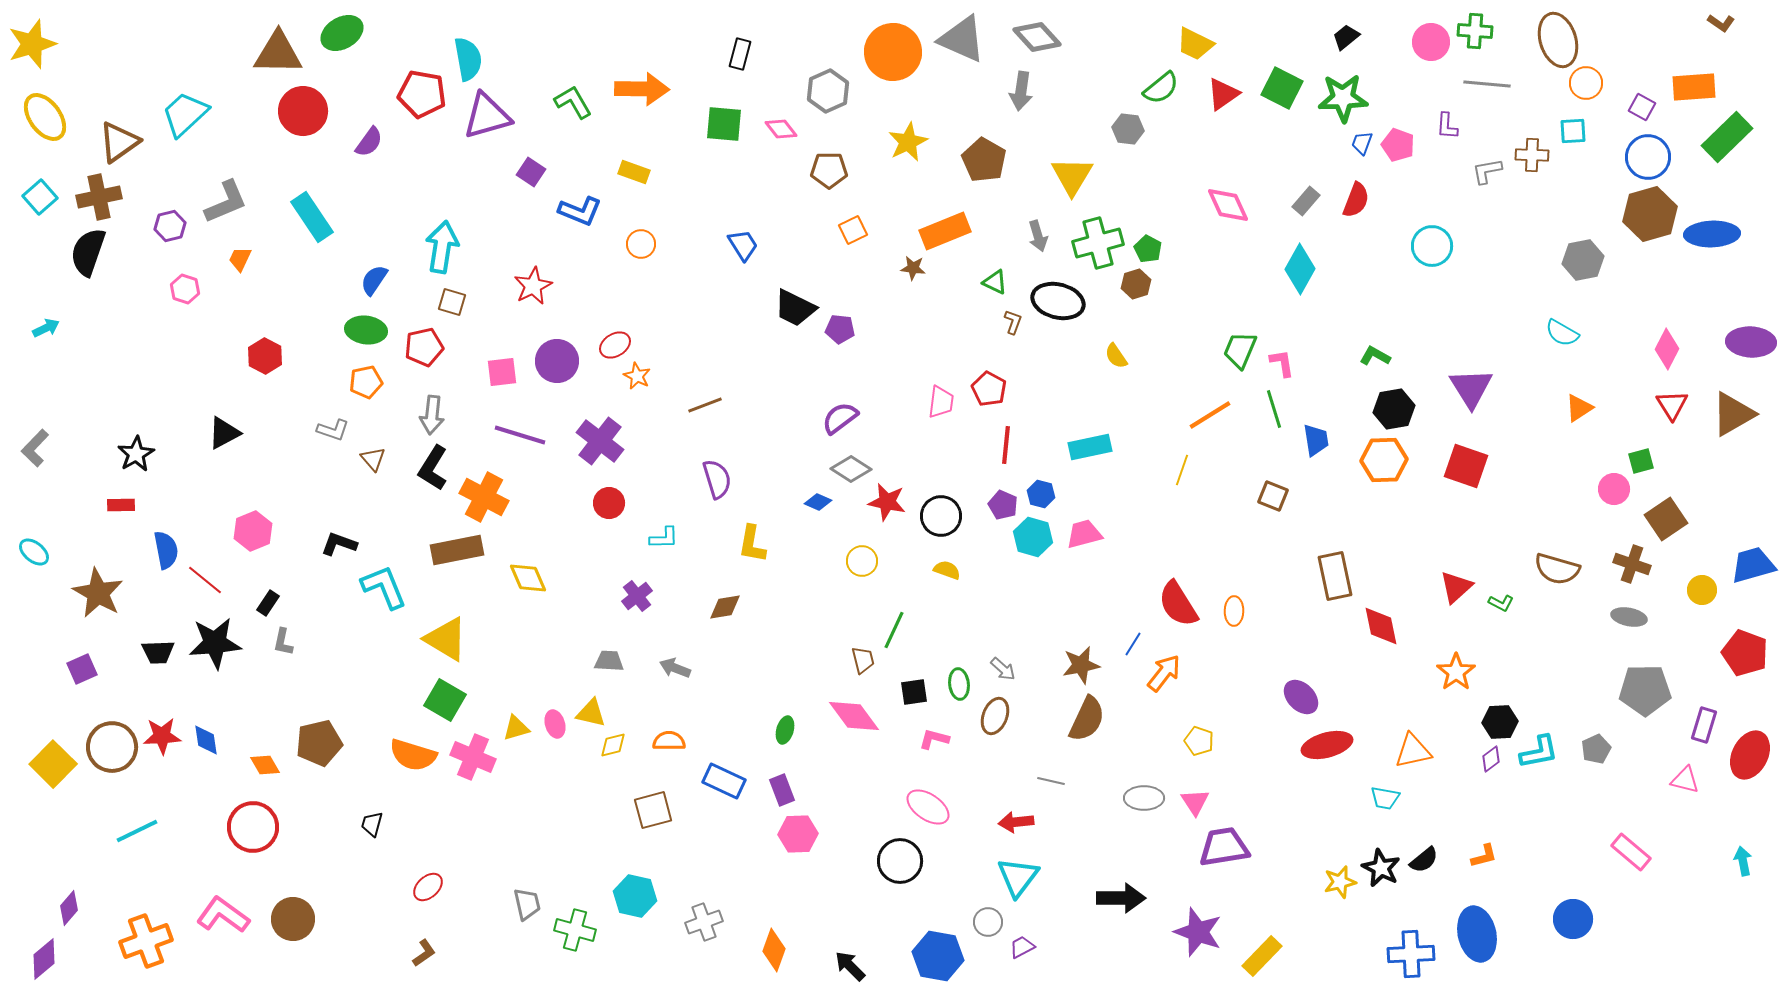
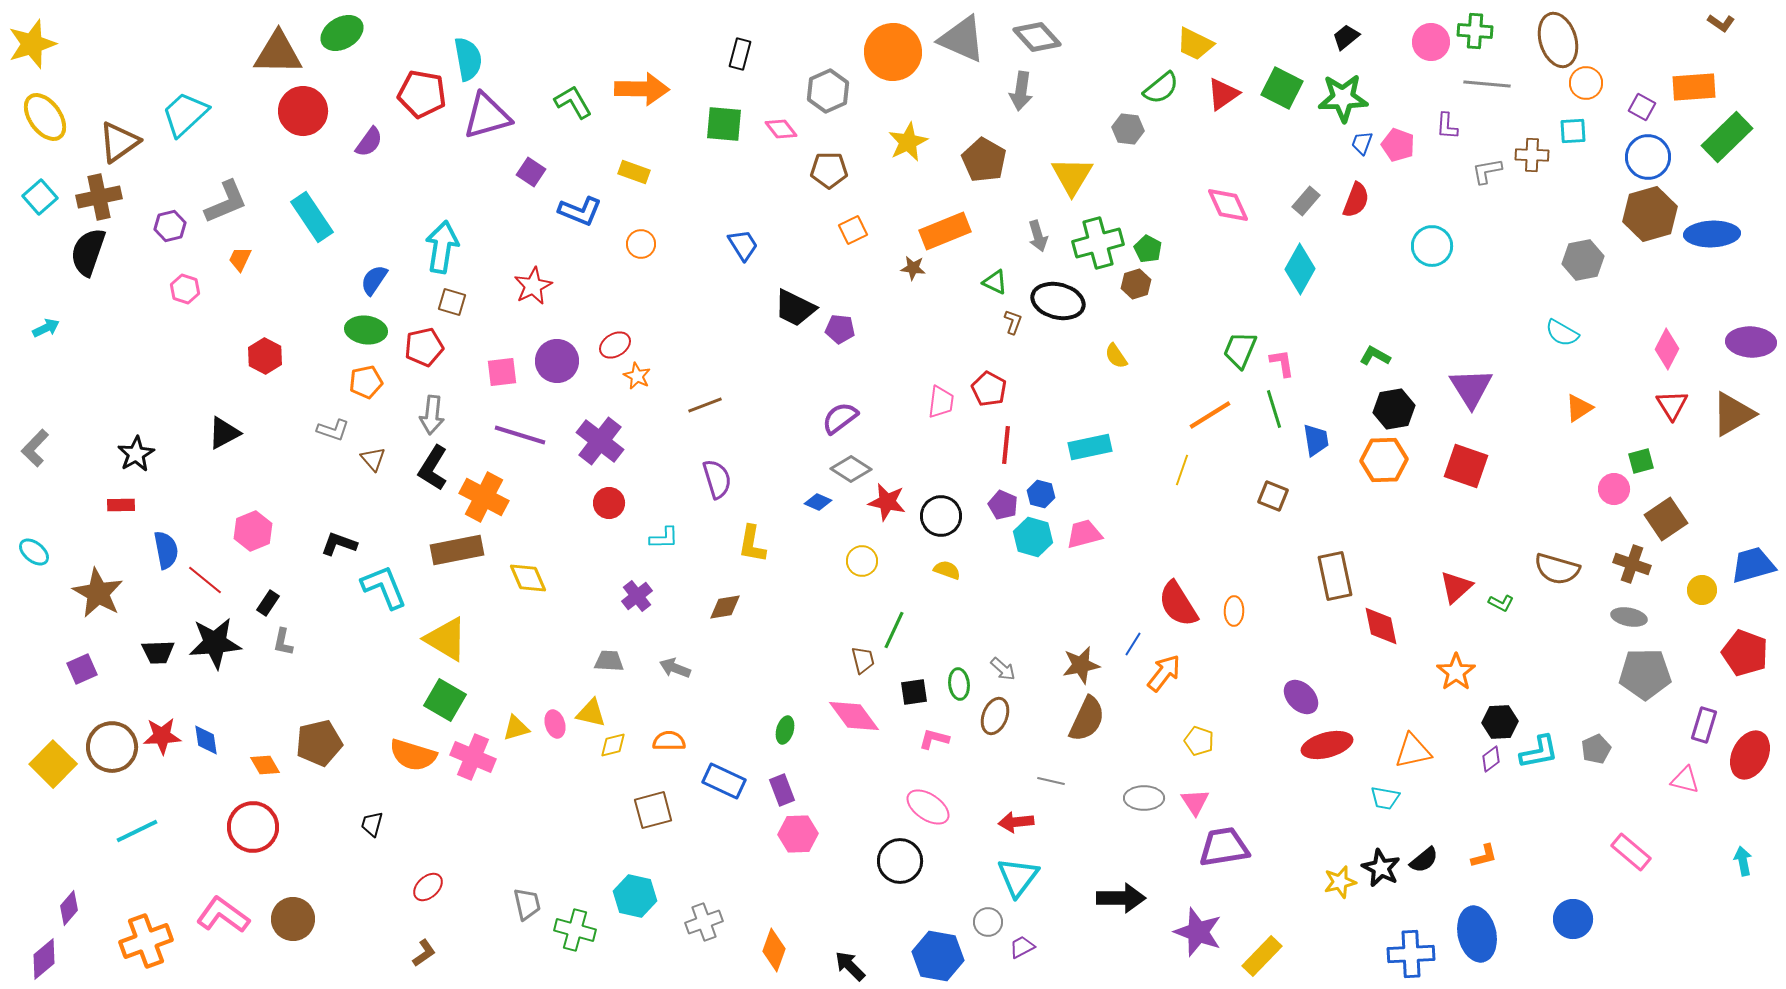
gray pentagon at (1645, 690): moved 16 px up
